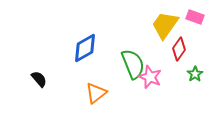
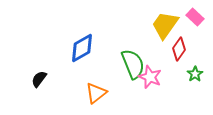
pink rectangle: rotated 24 degrees clockwise
blue diamond: moved 3 px left
black semicircle: rotated 102 degrees counterclockwise
